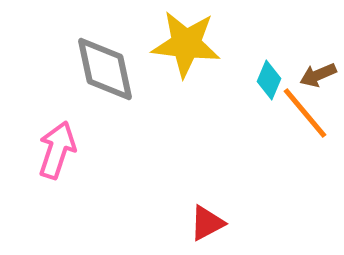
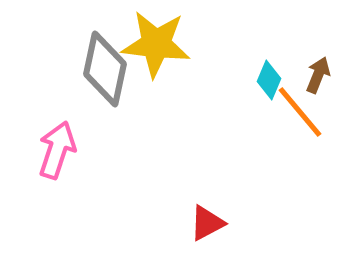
yellow star: moved 30 px left
gray diamond: rotated 24 degrees clockwise
brown arrow: rotated 135 degrees clockwise
orange line: moved 5 px left, 1 px up
